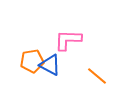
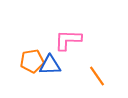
blue triangle: rotated 30 degrees counterclockwise
orange line: rotated 15 degrees clockwise
